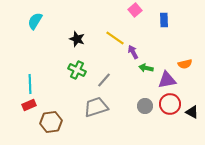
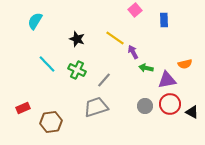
cyan line: moved 17 px right, 20 px up; rotated 42 degrees counterclockwise
red rectangle: moved 6 px left, 3 px down
